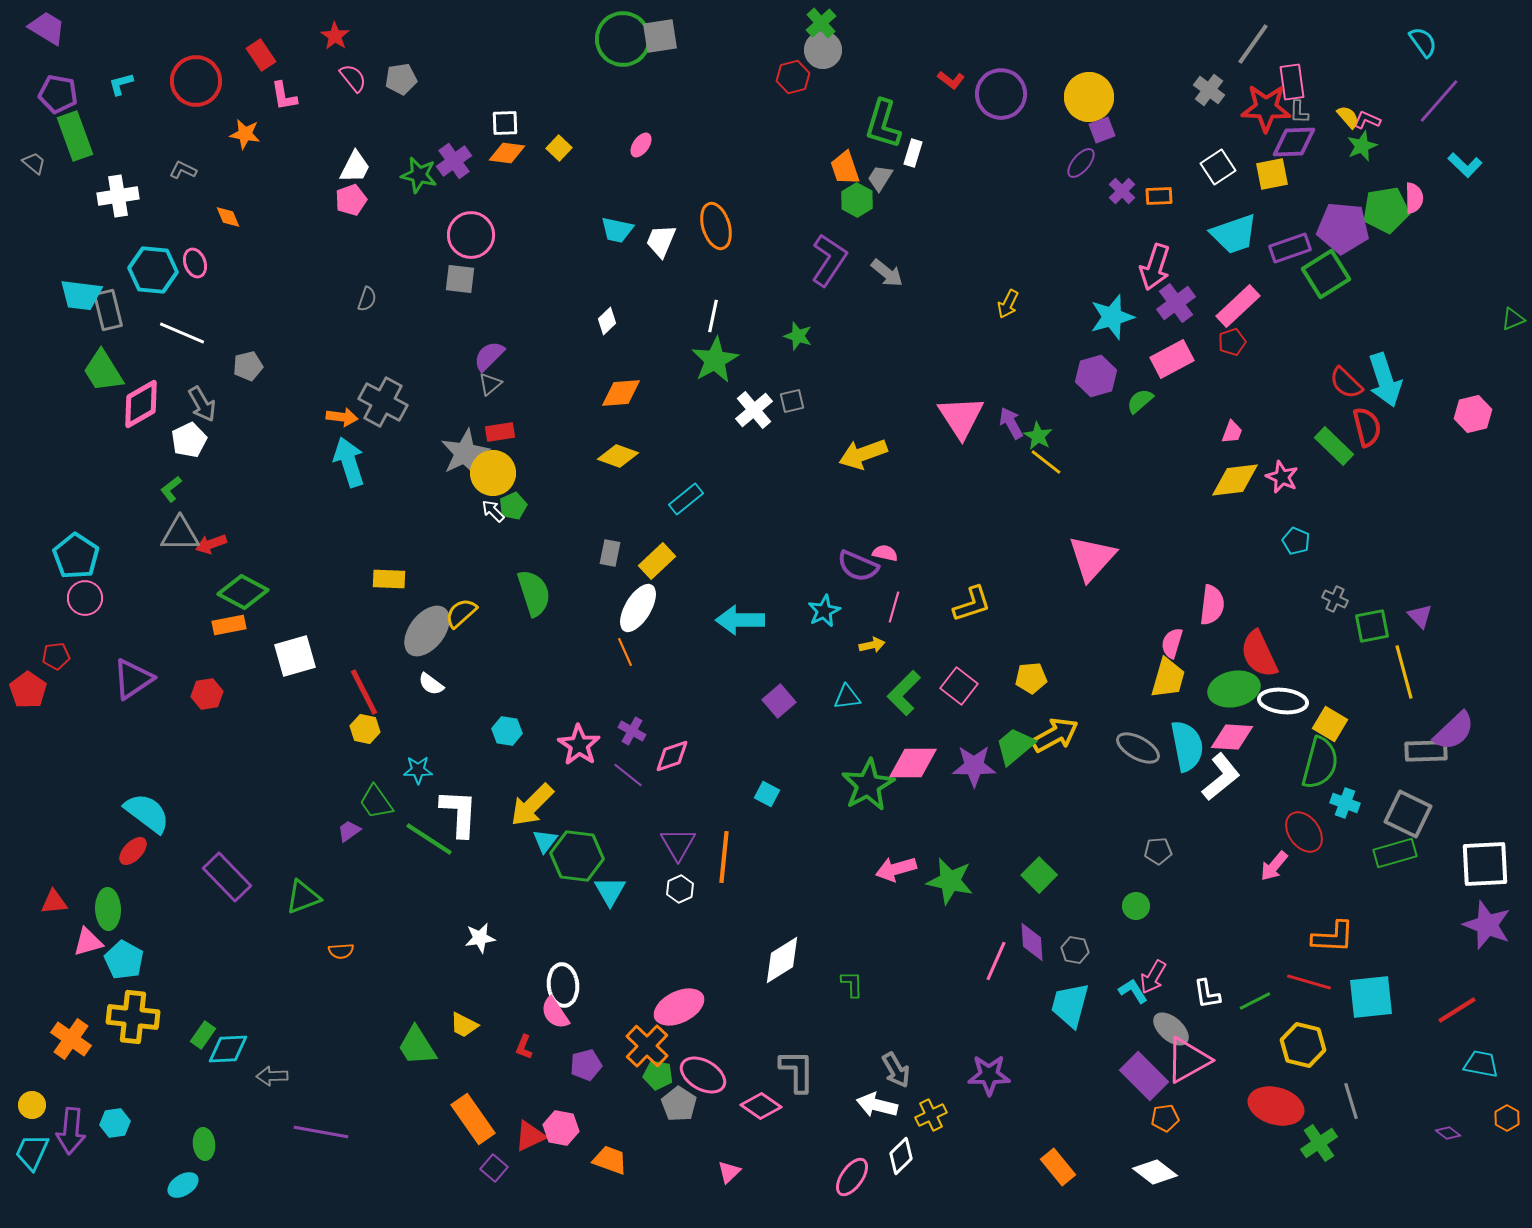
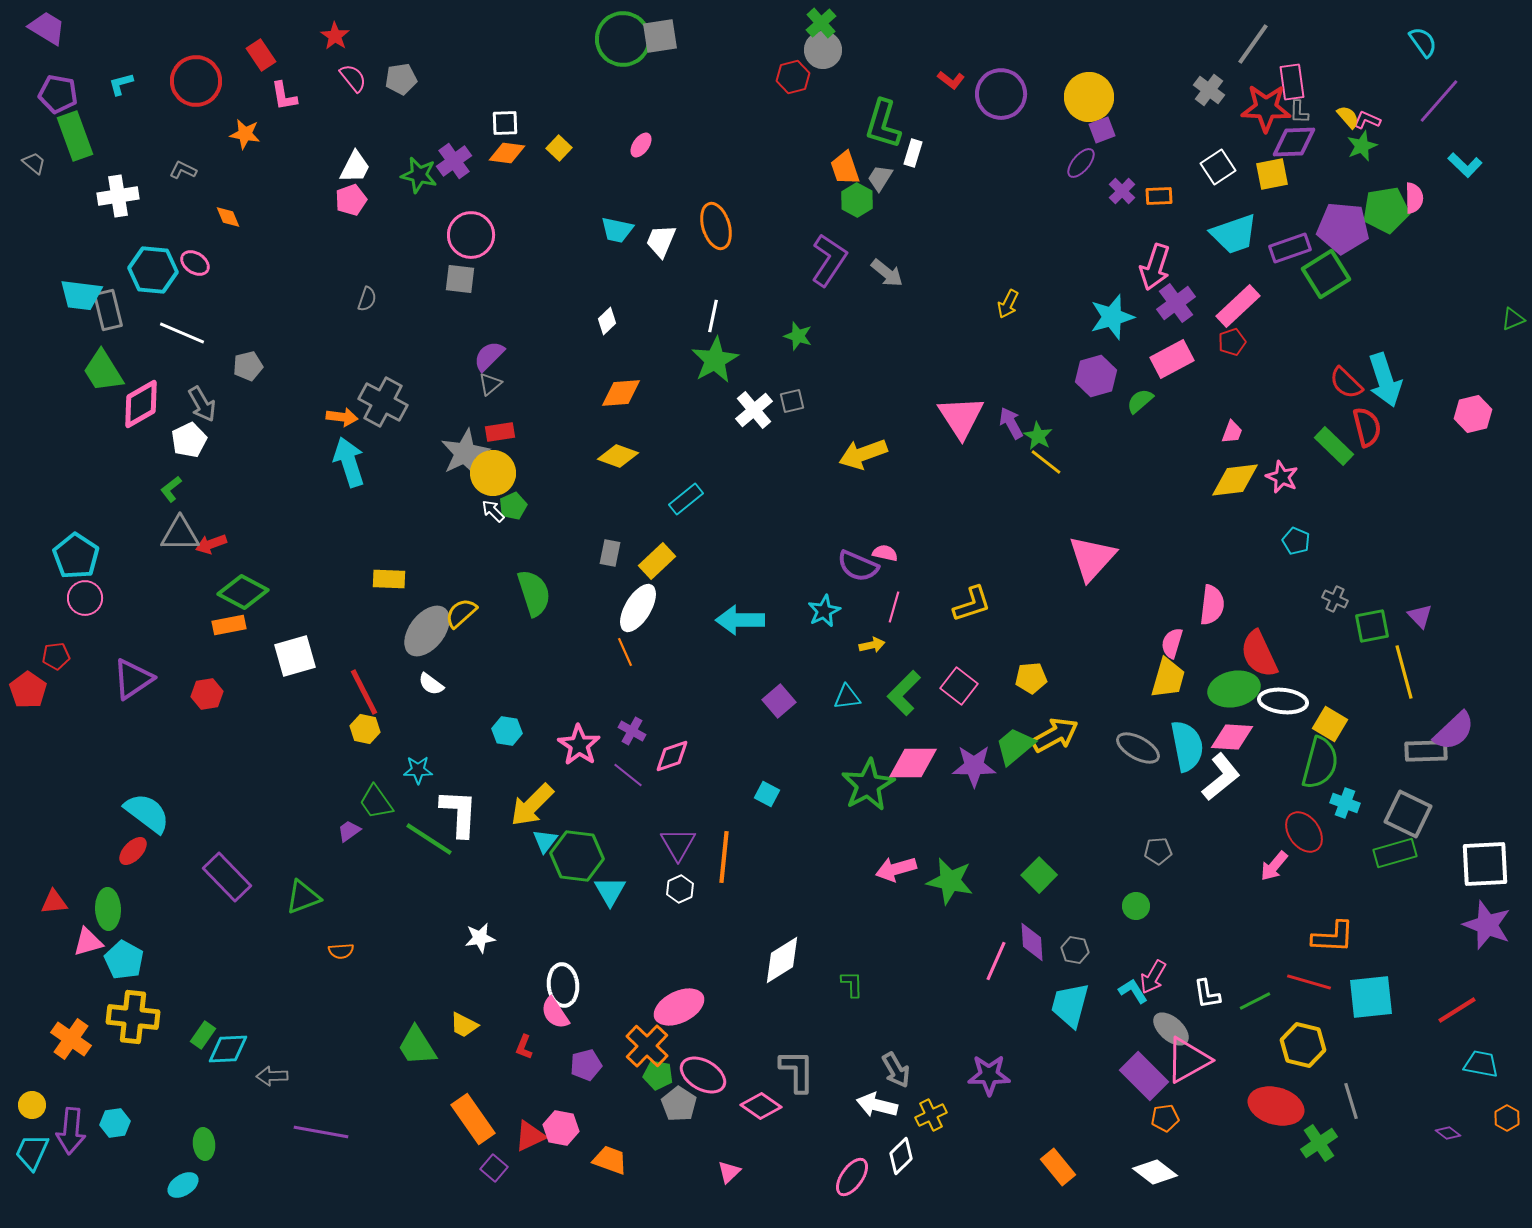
pink ellipse at (195, 263): rotated 36 degrees counterclockwise
